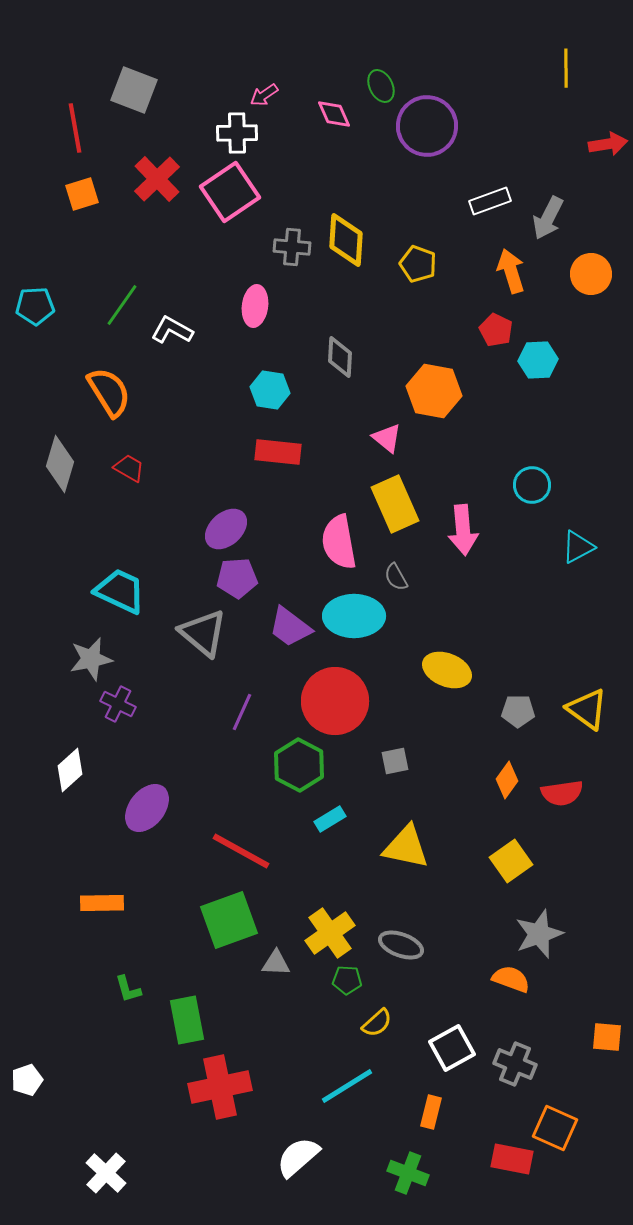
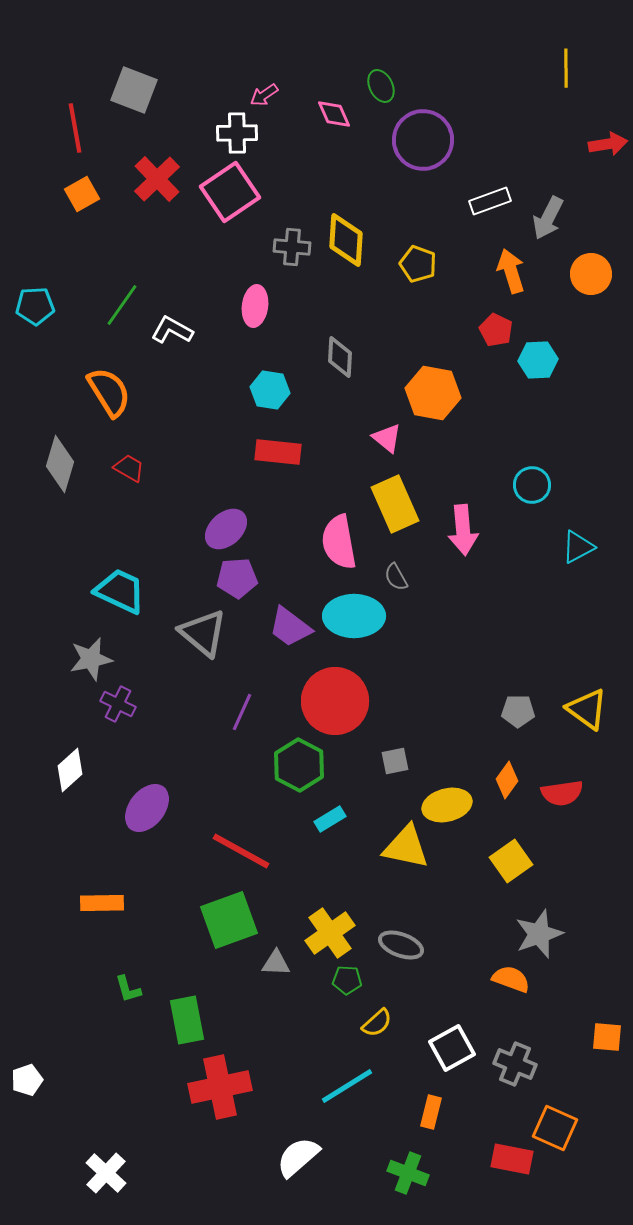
purple circle at (427, 126): moved 4 px left, 14 px down
orange square at (82, 194): rotated 12 degrees counterclockwise
orange hexagon at (434, 391): moved 1 px left, 2 px down
yellow ellipse at (447, 670): moved 135 px down; rotated 36 degrees counterclockwise
